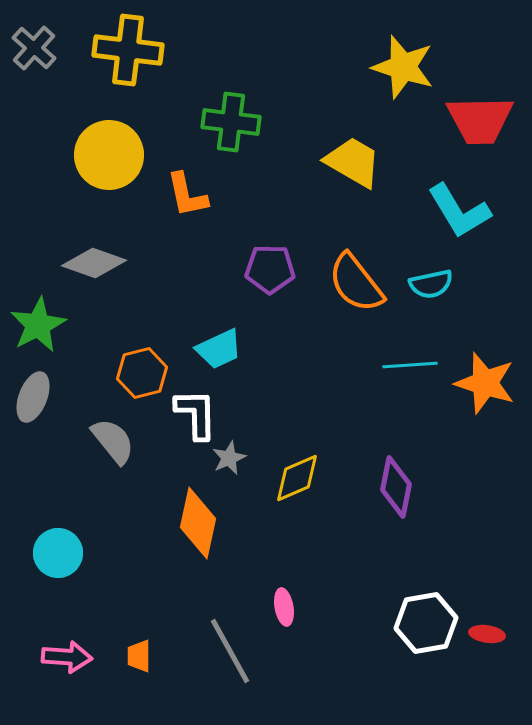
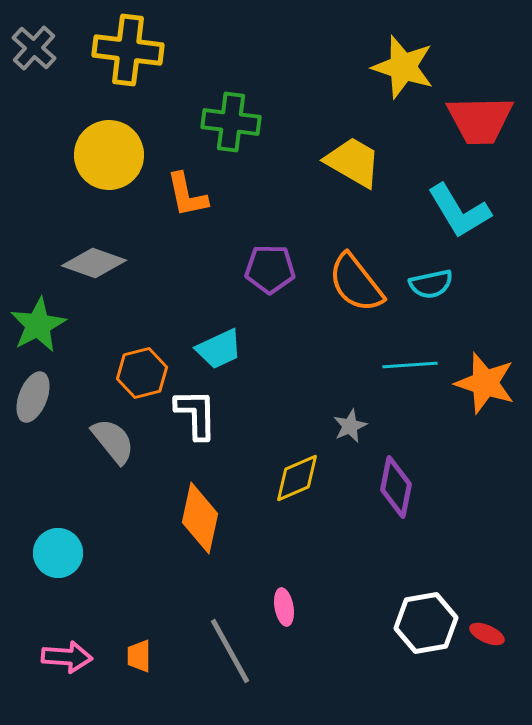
gray star: moved 121 px right, 32 px up
orange diamond: moved 2 px right, 5 px up
red ellipse: rotated 16 degrees clockwise
